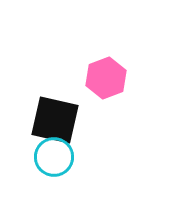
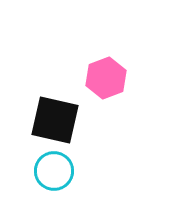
cyan circle: moved 14 px down
